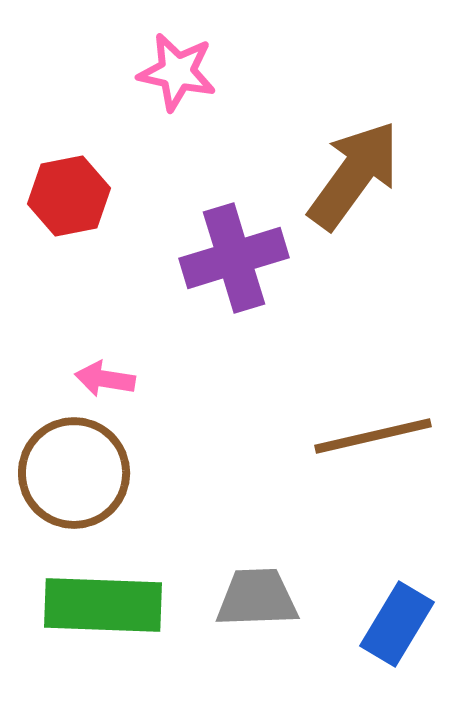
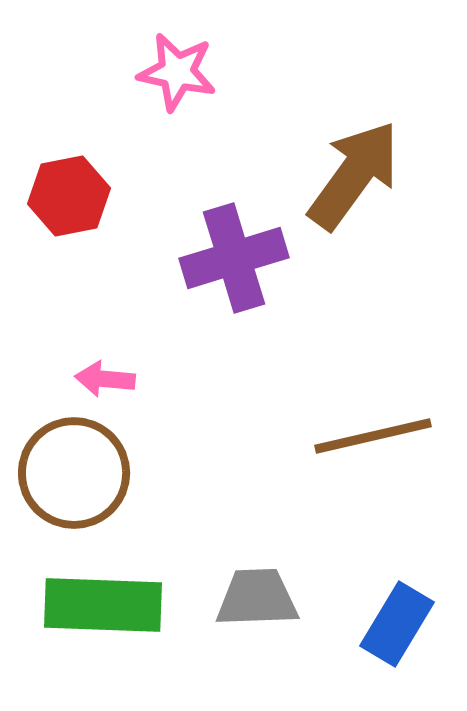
pink arrow: rotated 4 degrees counterclockwise
